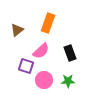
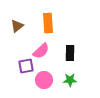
orange rectangle: rotated 24 degrees counterclockwise
brown triangle: moved 4 px up
black rectangle: rotated 21 degrees clockwise
purple square: rotated 28 degrees counterclockwise
green star: moved 2 px right, 1 px up
